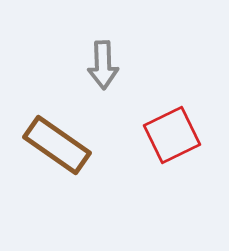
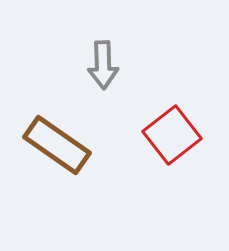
red square: rotated 12 degrees counterclockwise
